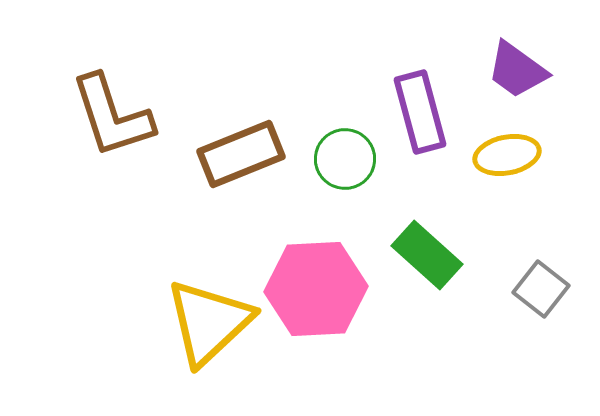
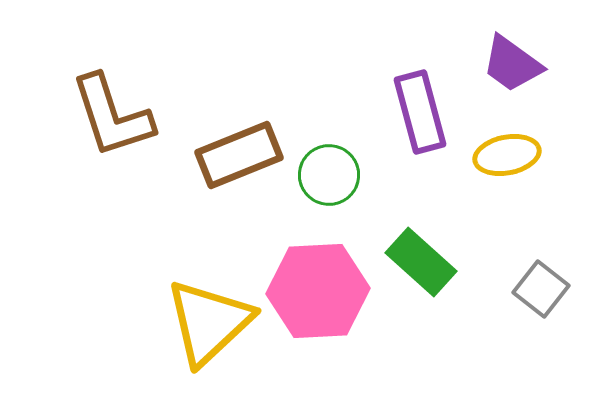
purple trapezoid: moved 5 px left, 6 px up
brown rectangle: moved 2 px left, 1 px down
green circle: moved 16 px left, 16 px down
green rectangle: moved 6 px left, 7 px down
pink hexagon: moved 2 px right, 2 px down
